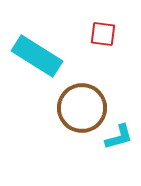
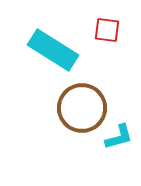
red square: moved 4 px right, 4 px up
cyan rectangle: moved 16 px right, 6 px up
